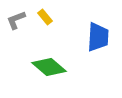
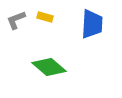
yellow rectangle: rotated 35 degrees counterclockwise
blue trapezoid: moved 6 px left, 13 px up
